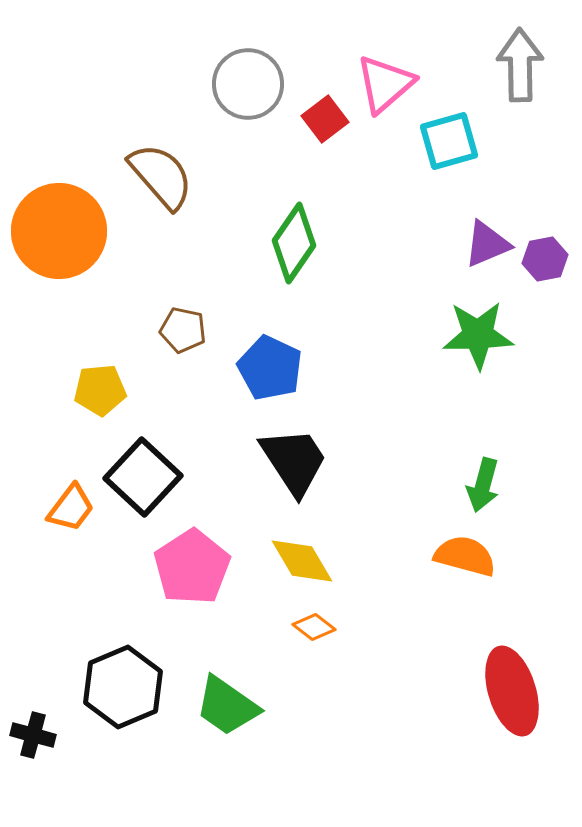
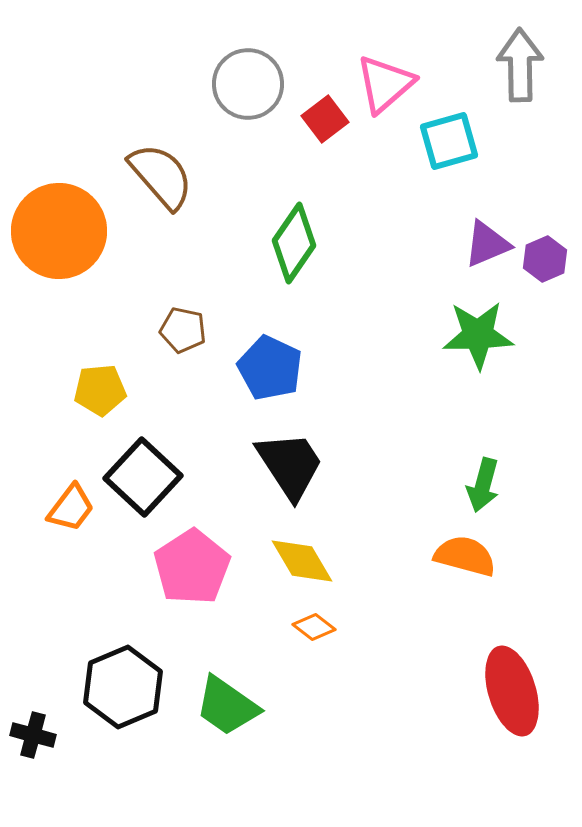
purple hexagon: rotated 12 degrees counterclockwise
black trapezoid: moved 4 px left, 4 px down
